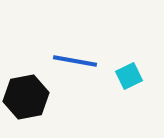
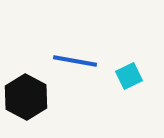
black hexagon: rotated 21 degrees counterclockwise
